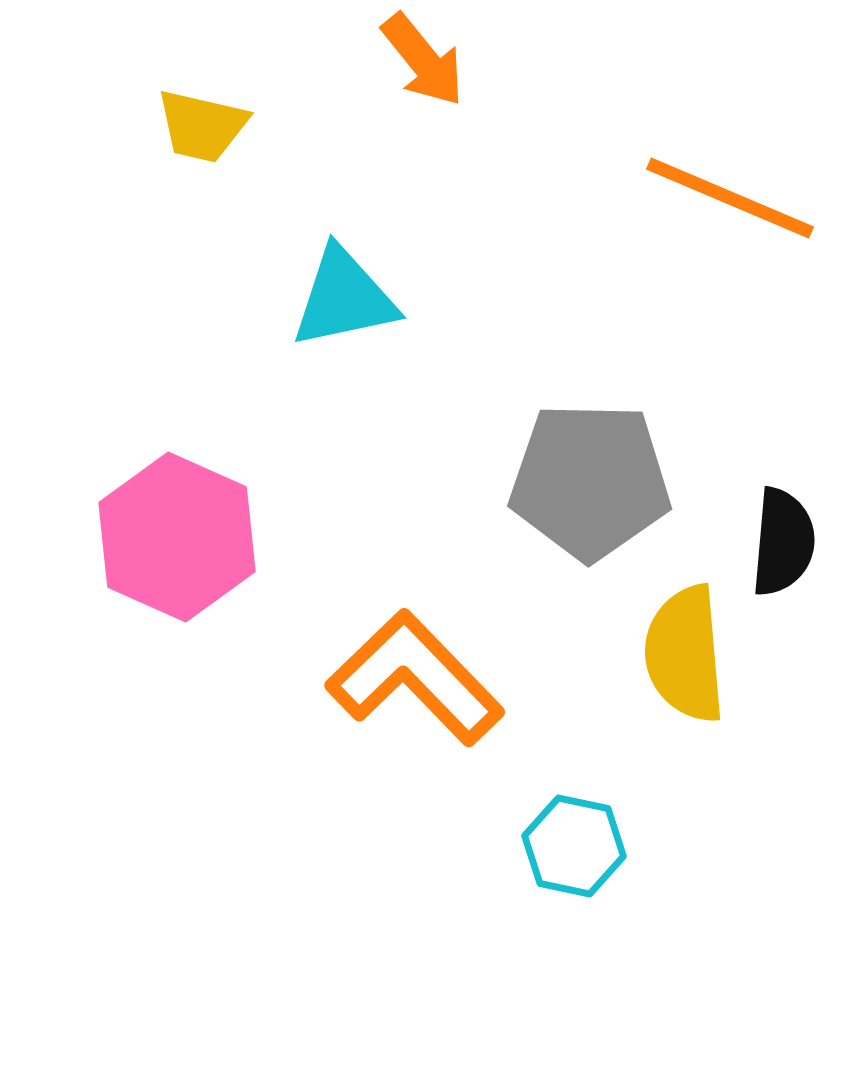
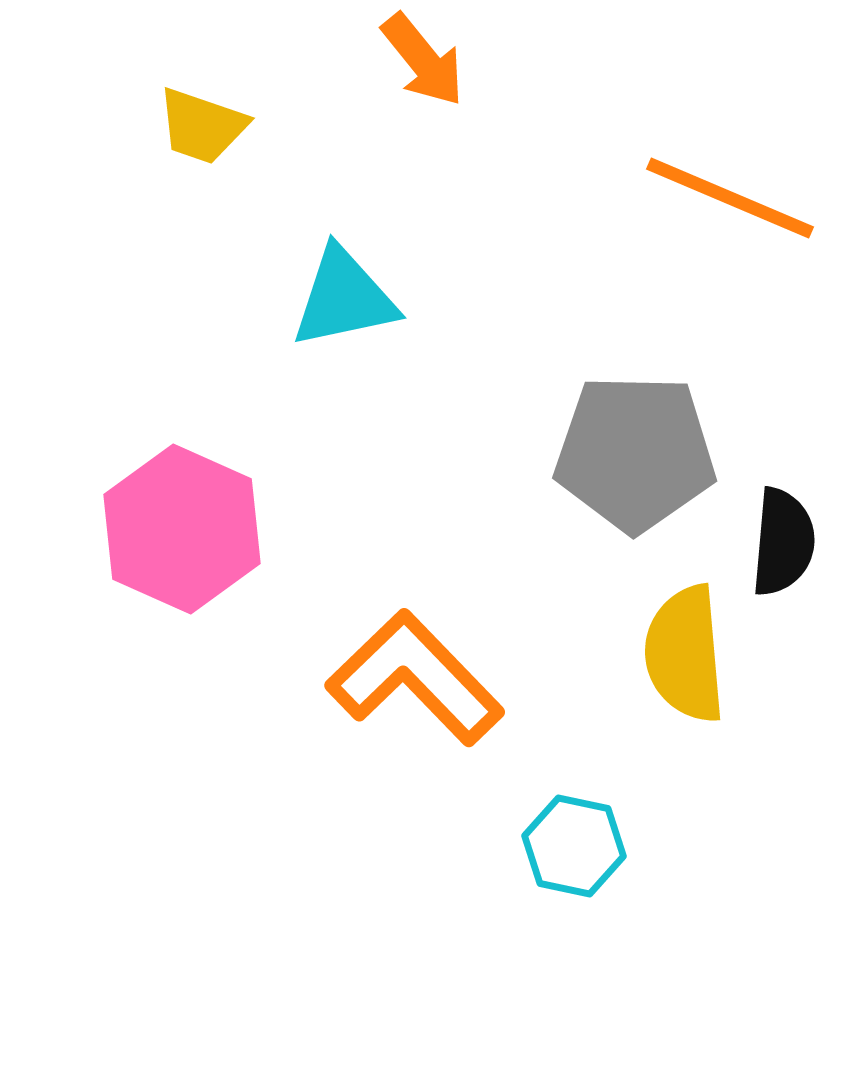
yellow trapezoid: rotated 6 degrees clockwise
gray pentagon: moved 45 px right, 28 px up
pink hexagon: moved 5 px right, 8 px up
